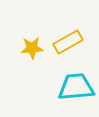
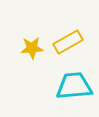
cyan trapezoid: moved 2 px left, 1 px up
